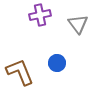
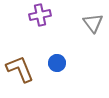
gray triangle: moved 15 px right, 1 px up
brown L-shape: moved 3 px up
